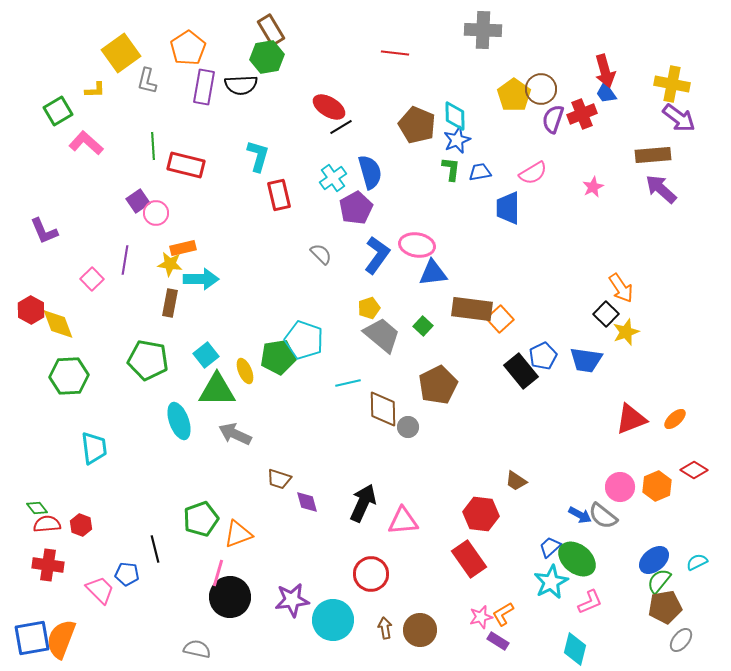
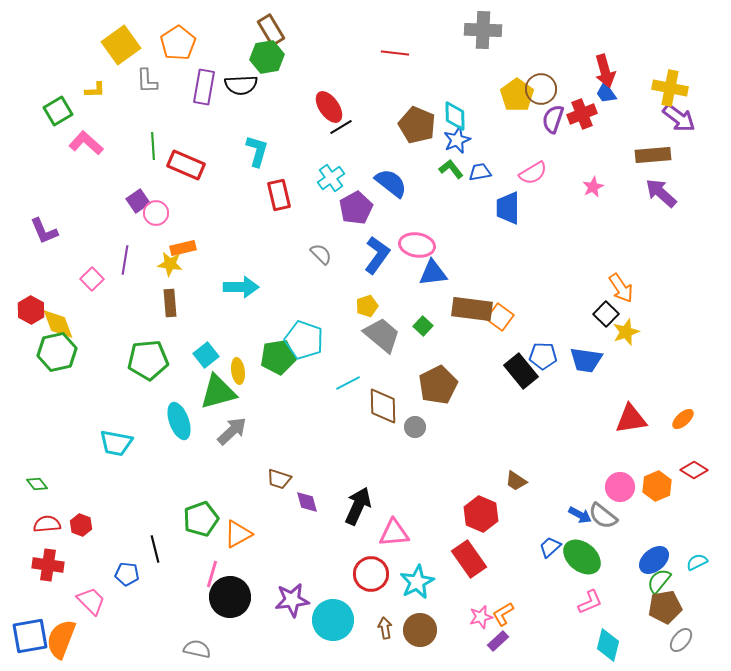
orange pentagon at (188, 48): moved 10 px left, 5 px up
yellow square at (121, 53): moved 8 px up
gray L-shape at (147, 81): rotated 16 degrees counterclockwise
yellow cross at (672, 84): moved 2 px left, 4 px down
yellow pentagon at (514, 95): moved 3 px right
red ellipse at (329, 107): rotated 24 degrees clockwise
cyan L-shape at (258, 156): moved 1 px left, 5 px up
red rectangle at (186, 165): rotated 9 degrees clockwise
green L-shape at (451, 169): rotated 45 degrees counterclockwise
blue semicircle at (370, 172): moved 21 px right, 11 px down; rotated 36 degrees counterclockwise
cyan cross at (333, 178): moved 2 px left
purple arrow at (661, 189): moved 4 px down
cyan arrow at (201, 279): moved 40 px right, 8 px down
brown rectangle at (170, 303): rotated 16 degrees counterclockwise
yellow pentagon at (369, 308): moved 2 px left, 2 px up
orange square at (500, 319): moved 2 px up; rotated 12 degrees counterclockwise
blue pentagon at (543, 356): rotated 28 degrees clockwise
green pentagon at (148, 360): rotated 15 degrees counterclockwise
yellow ellipse at (245, 371): moved 7 px left; rotated 15 degrees clockwise
green hexagon at (69, 376): moved 12 px left, 24 px up; rotated 9 degrees counterclockwise
cyan line at (348, 383): rotated 15 degrees counterclockwise
green triangle at (217, 390): moved 1 px right, 2 px down; rotated 15 degrees counterclockwise
brown diamond at (383, 409): moved 3 px up
red triangle at (631, 419): rotated 12 degrees clockwise
orange ellipse at (675, 419): moved 8 px right
gray circle at (408, 427): moved 7 px right
gray arrow at (235, 434): moved 3 px left, 3 px up; rotated 112 degrees clockwise
cyan trapezoid at (94, 448): moved 22 px right, 5 px up; rotated 108 degrees clockwise
black arrow at (363, 503): moved 5 px left, 3 px down
green diamond at (37, 508): moved 24 px up
red hexagon at (481, 514): rotated 16 degrees clockwise
pink triangle at (403, 521): moved 9 px left, 12 px down
orange triangle at (238, 534): rotated 8 degrees counterclockwise
green ellipse at (577, 559): moved 5 px right, 2 px up
pink line at (218, 573): moved 6 px left, 1 px down
cyan star at (551, 582): moved 134 px left
pink trapezoid at (100, 590): moved 9 px left, 11 px down
blue square at (32, 638): moved 2 px left, 2 px up
purple rectangle at (498, 641): rotated 75 degrees counterclockwise
cyan diamond at (575, 649): moved 33 px right, 4 px up
